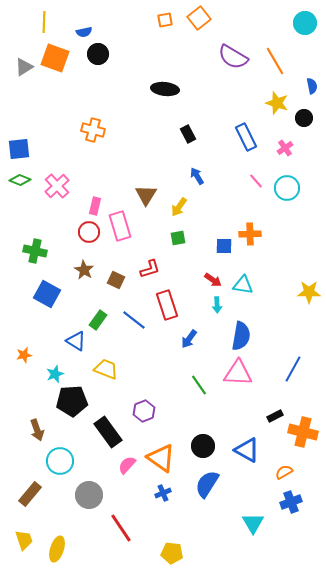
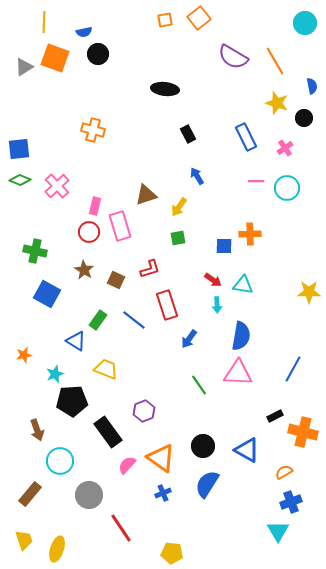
pink line at (256, 181): rotated 49 degrees counterclockwise
brown triangle at (146, 195): rotated 40 degrees clockwise
cyan triangle at (253, 523): moved 25 px right, 8 px down
